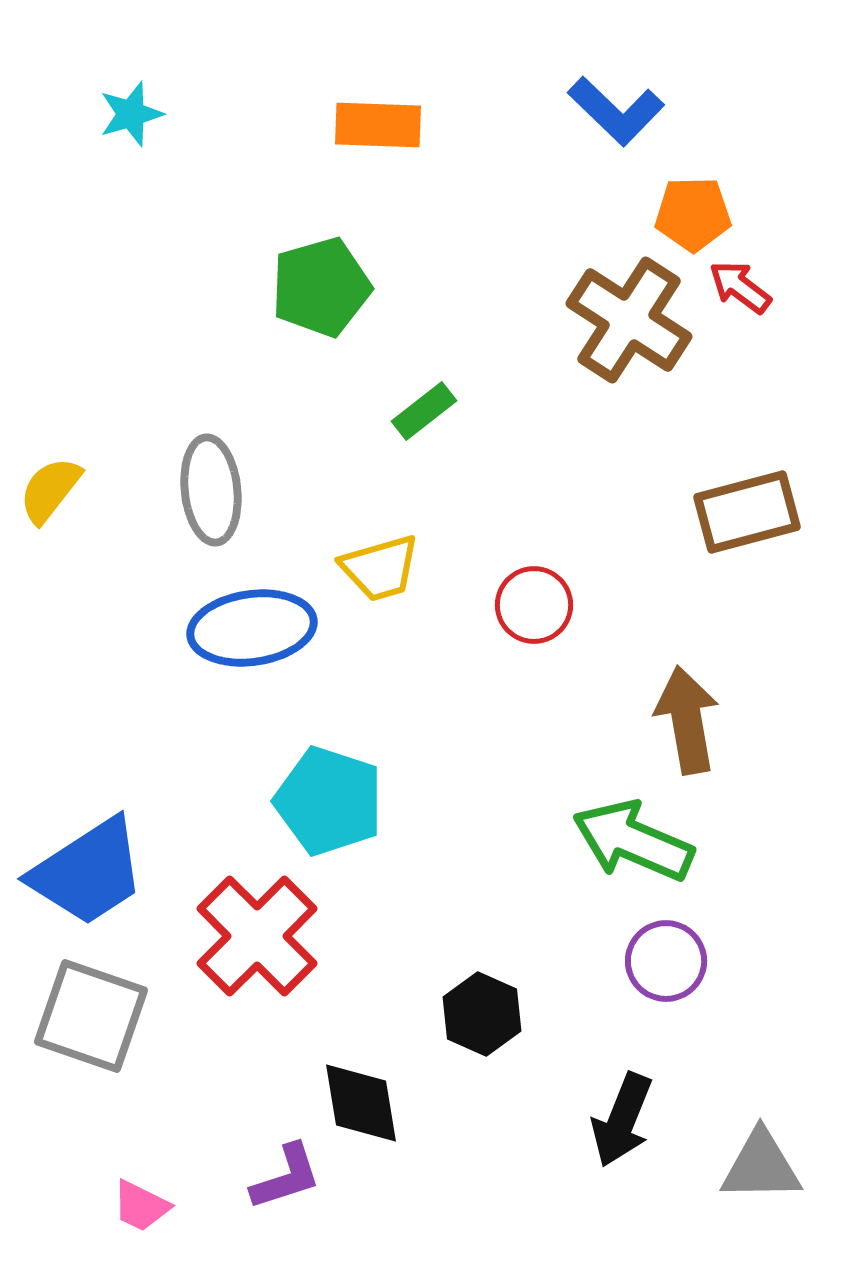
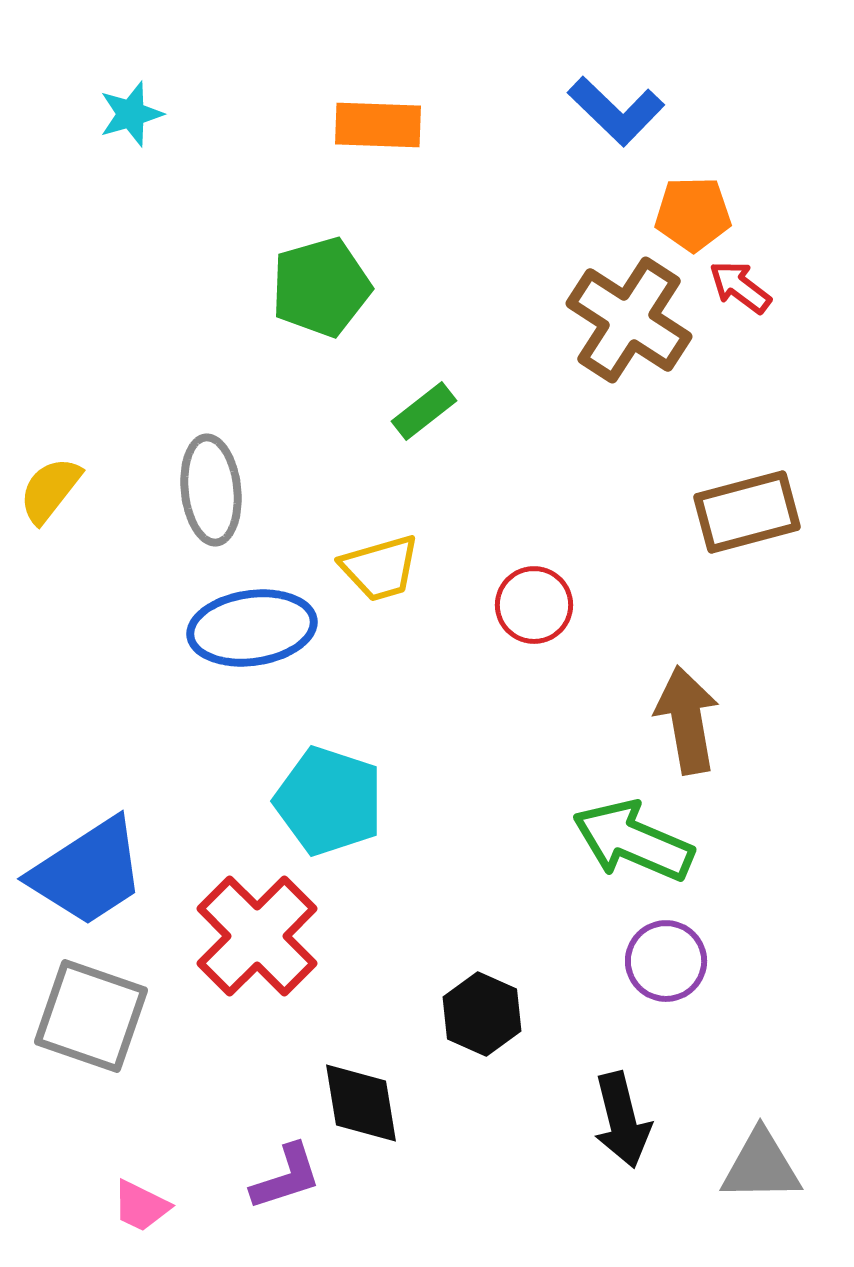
black arrow: rotated 36 degrees counterclockwise
